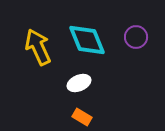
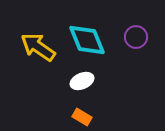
yellow arrow: rotated 30 degrees counterclockwise
white ellipse: moved 3 px right, 2 px up
